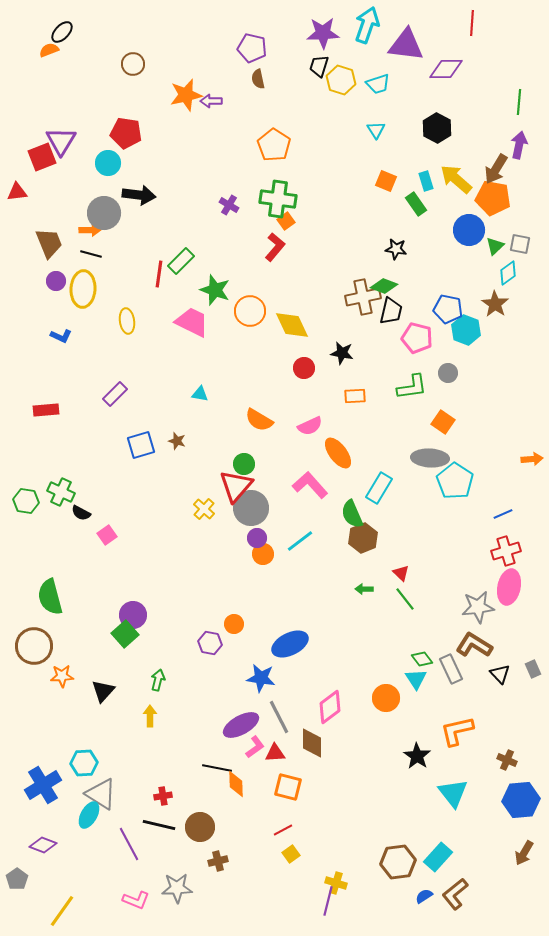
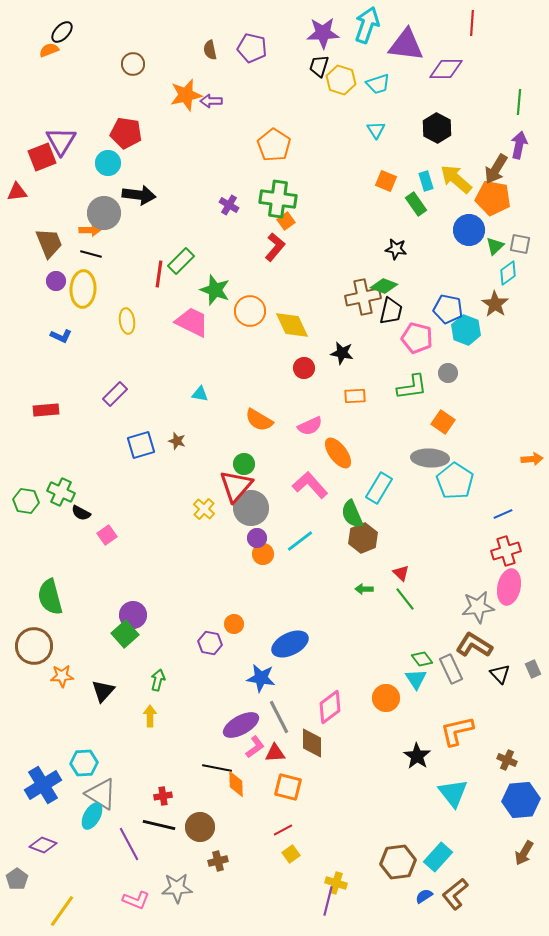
brown semicircle at (258, 79): moved 48 px left, 29 px up
cyan ellipse at (89, 815): moved 3 px right, 1 px down
